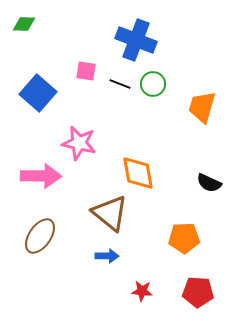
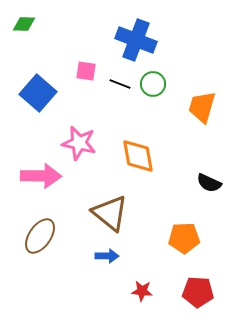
orange diamond: moved 17 px up
